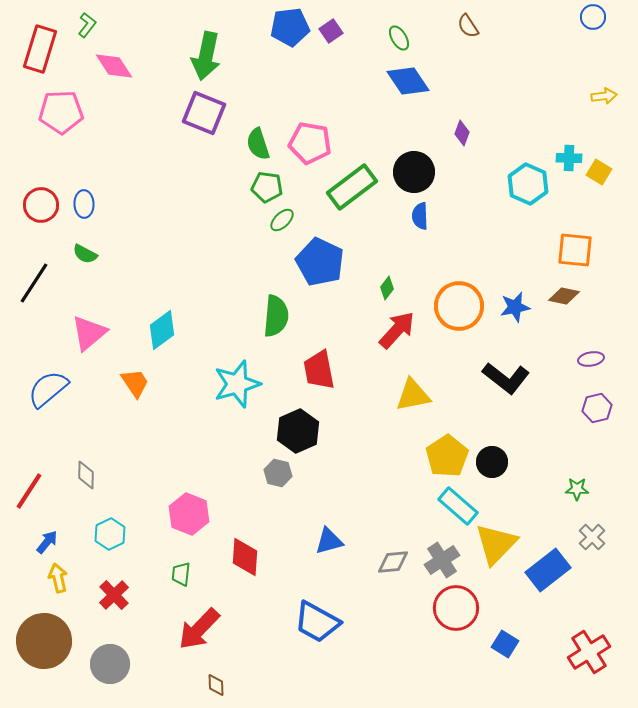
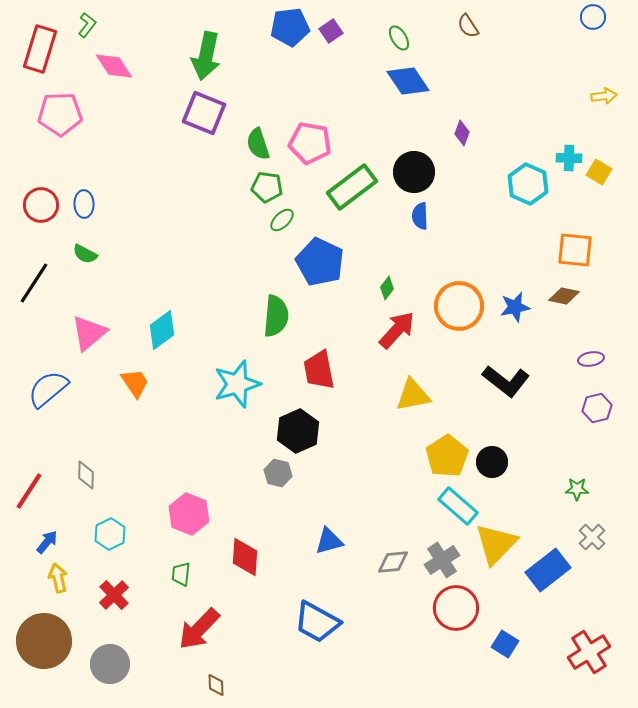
pink pentagon at (61, 112): moved 1 px left, 2 px down
black L-shape at (506, 378): moved 3 px down
